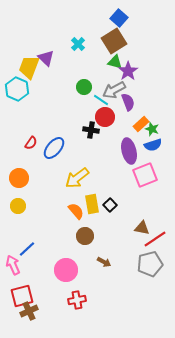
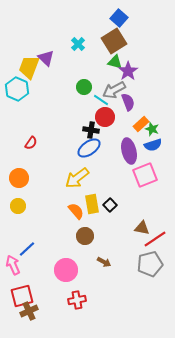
blue ellipse: moved 35 px right; rotated 15 degrees clockwise
